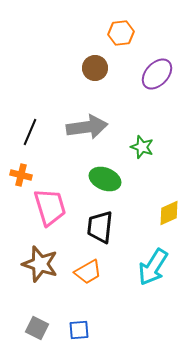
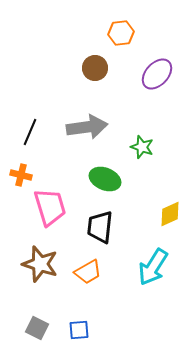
yellow diamond: moved 1 px right, 1 px down
